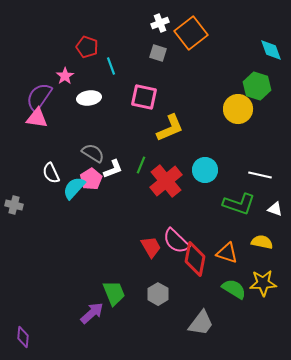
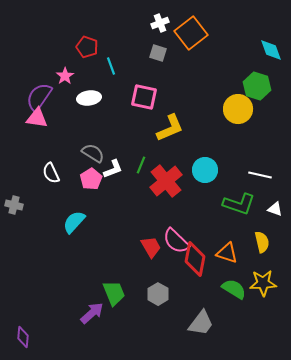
cyan semicircle: moved 34 px down
yellow semicircle: rotated 65 degrees clockwise
